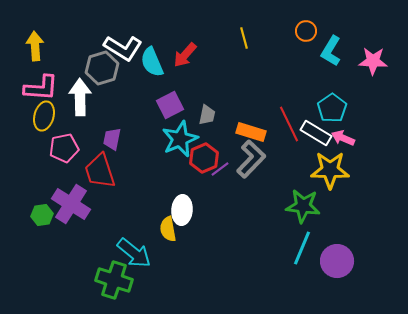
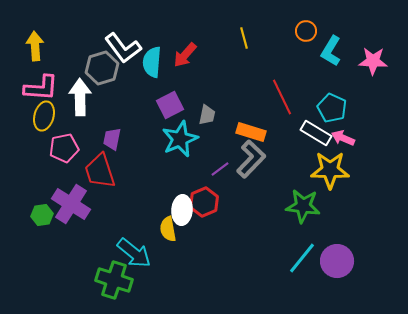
white L-shape: rotated 21 degrees clockwise
cyan semicircle: rotated 28 degrees clockwise
cyan pentagon: rotated 12 degrees counterclockwise
red line: moved 7 px left, 27 px up
red hexagon: moved 44 px down
cyan line: moved 10 px down; rotated 16 degrees clockwise
